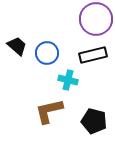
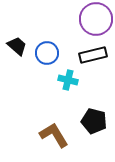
brown L-shape: moved 5 px right, 24 px down; rotated 72 degrees clockwise
